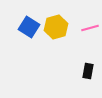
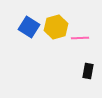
pink line: moved 10 px left, 10 px down; rotated 12 degrees clockwise
